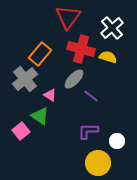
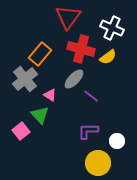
white cross: rotated 25 degrees counterclockwise
yellow semicircle: rotated 126 degrees clockwise
green triangle: moved 1 px up; rotated 12 degrees clockwise
